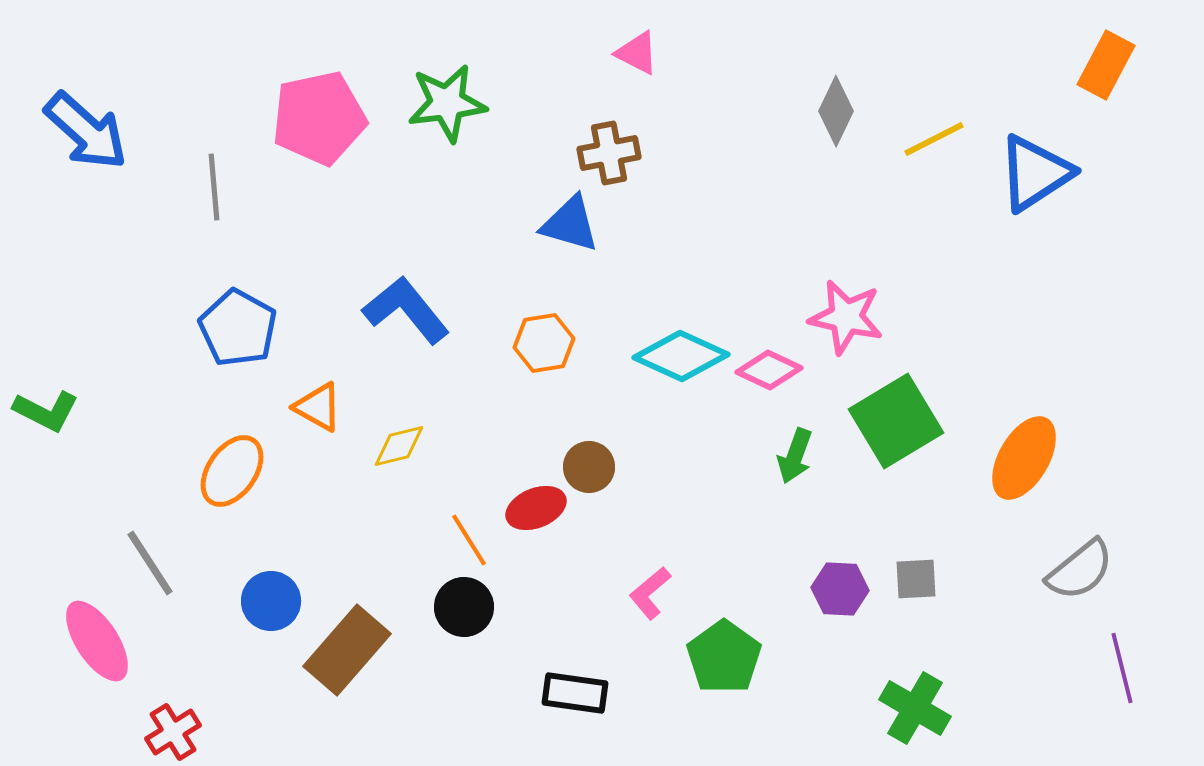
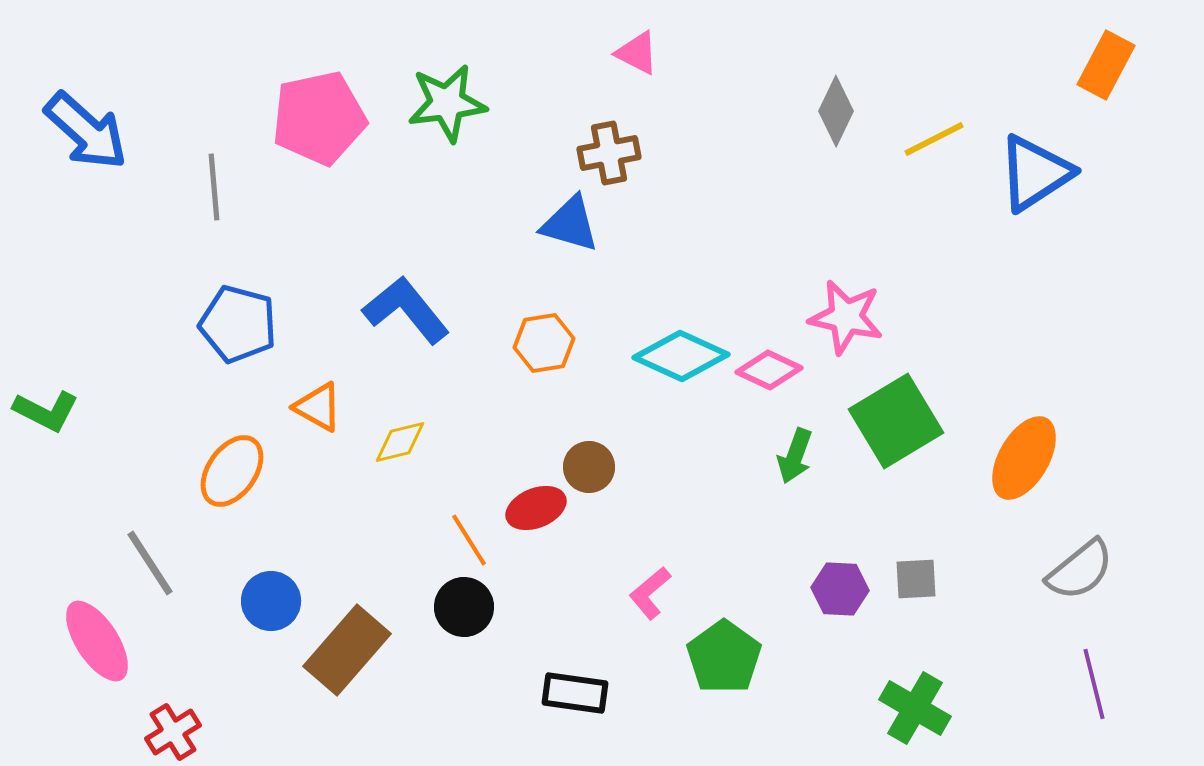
blue pentagon at (238, 328): moved 4 px up; rotated 14 degrees counterclockwise
yellow diamond at (399, 446): moved 1 px right, 4 px up
purple line at (1122, 668): moved 28 px left, 16 px down
